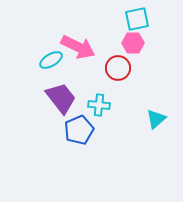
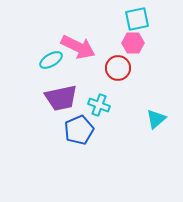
purple trapezoid: rotated 116 degrees clockwise
cyan cross: rotated 15 degrees clockwise
